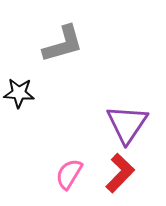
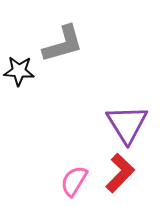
black star: moved 22 px up
purple triangle: rotated 6 degrees counterclockwise
pink semicircle: moved 5 px right, 7 px down
